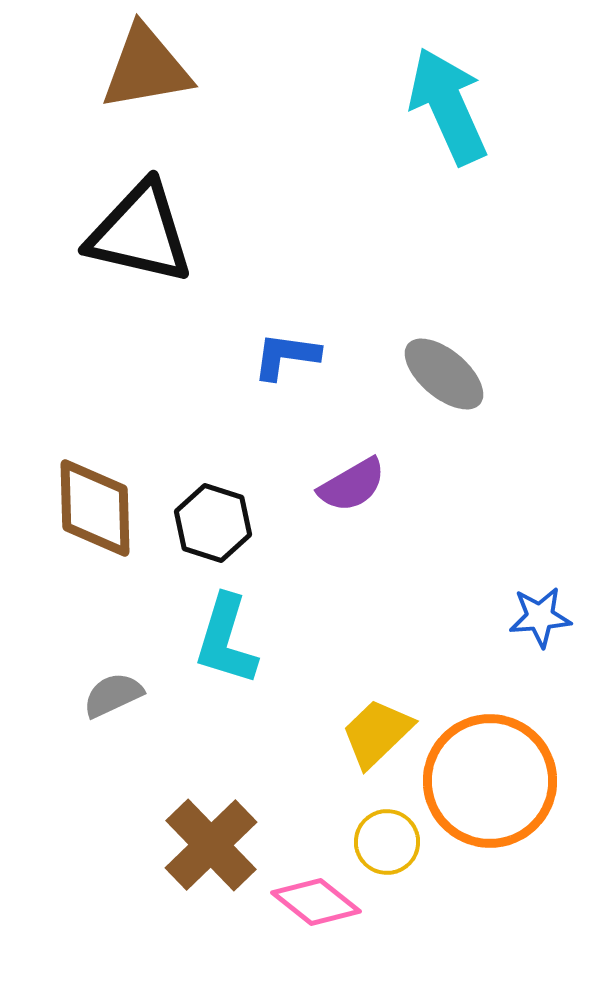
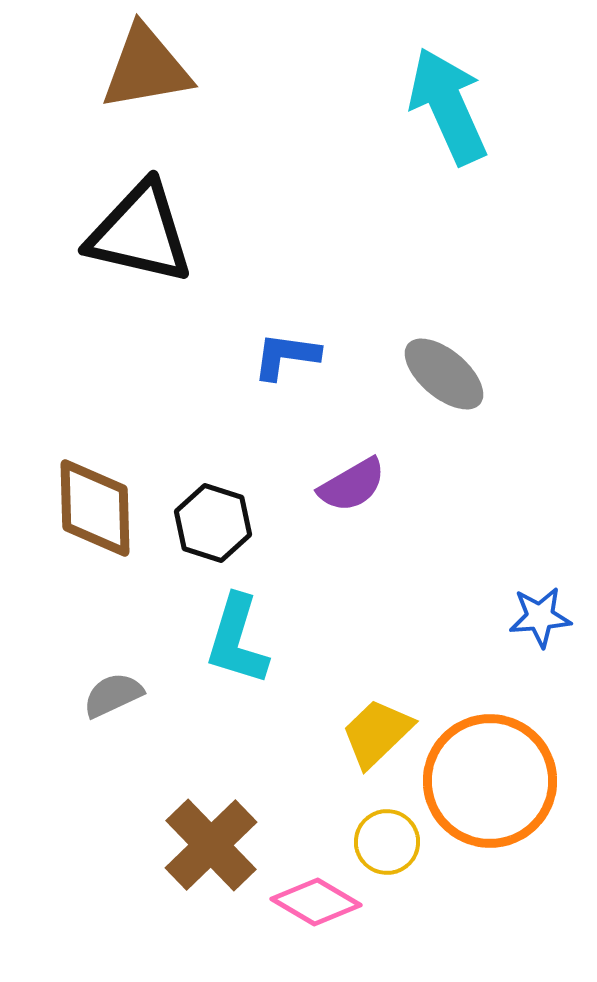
cyan L-shape: moved 11 px right
pink diamond: rotated 8 degrees counterclockwise
